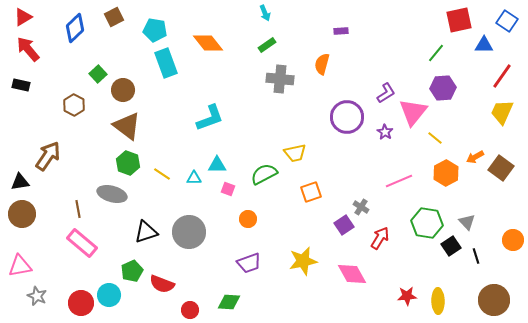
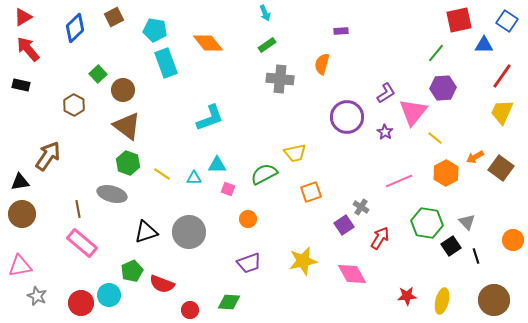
yellow ellipse at (438, 301): moved 4 px right; rotated 15 degrees clockwise
